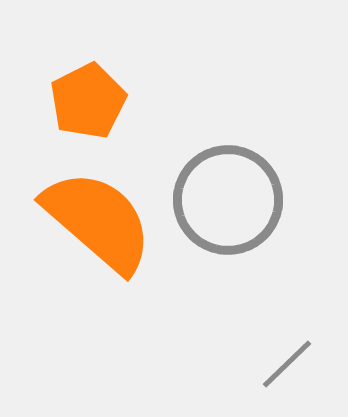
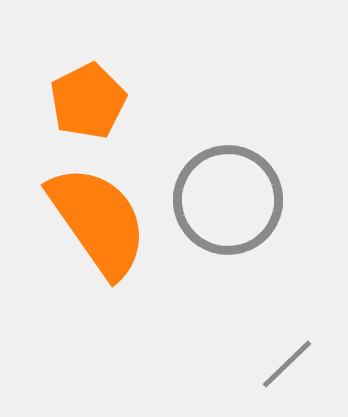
orange semicircle: rotated 14 degrees clockwise
